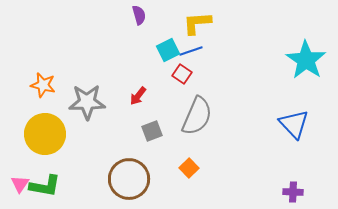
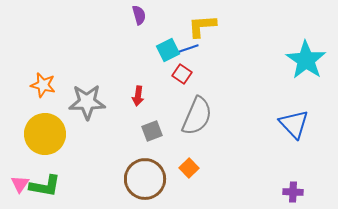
yellow L-shape: moved 5 px right, 3 px down
blue line: moved 4 px left, 2 px up
red arrow: rotated 30 degrees counterclockwise
brown circle: moved 16 px right
